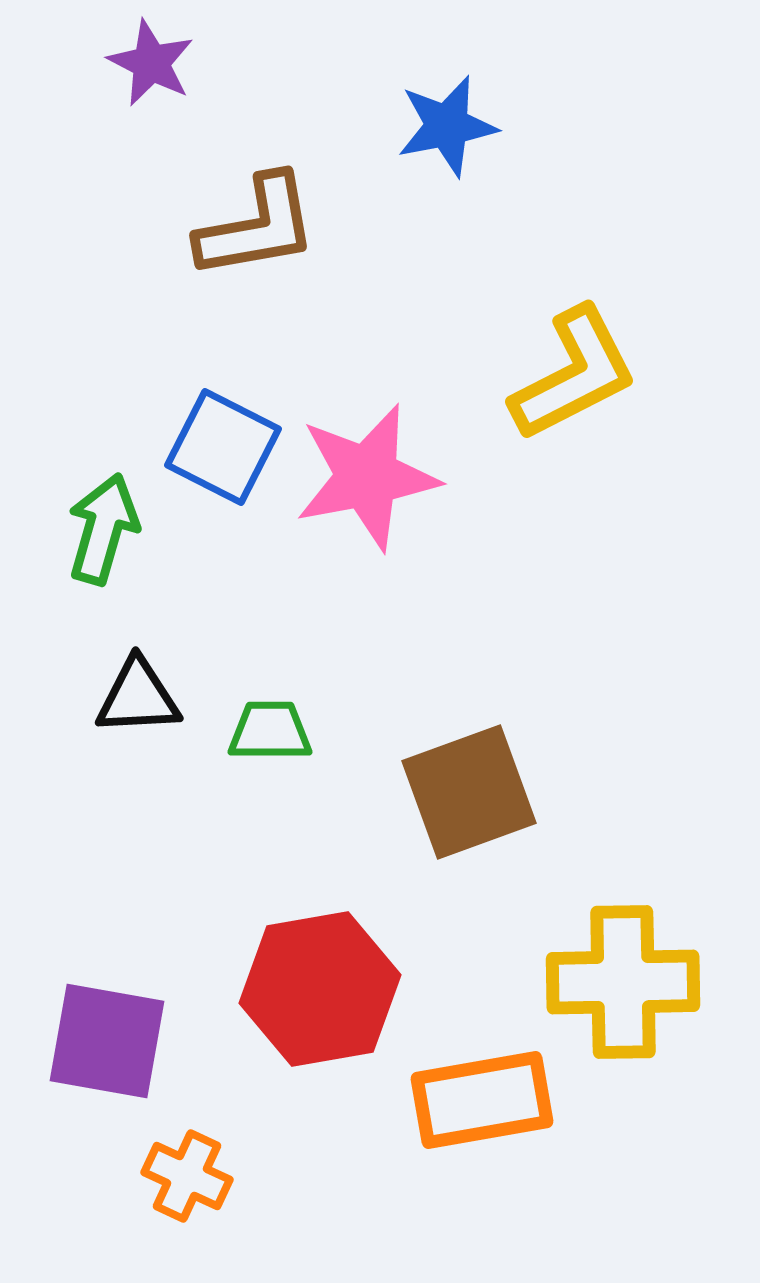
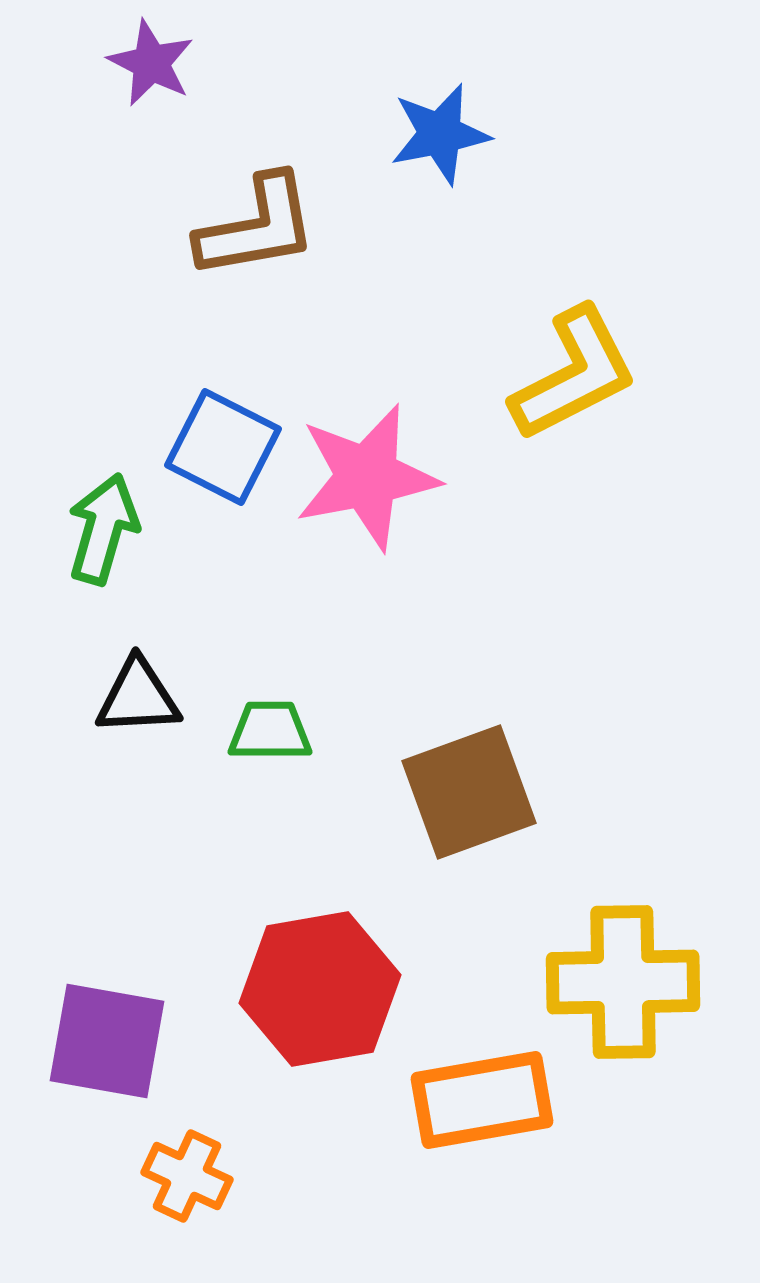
blue star: moved 7 px left, 8 px down
